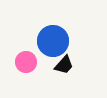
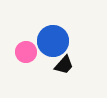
pink circle: moved 10 px up
